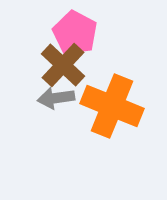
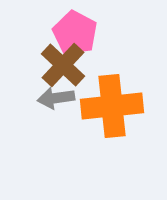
orange cross: rotated 28 degrees counterclockwise
